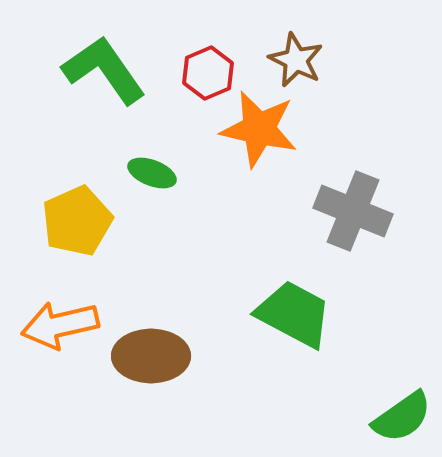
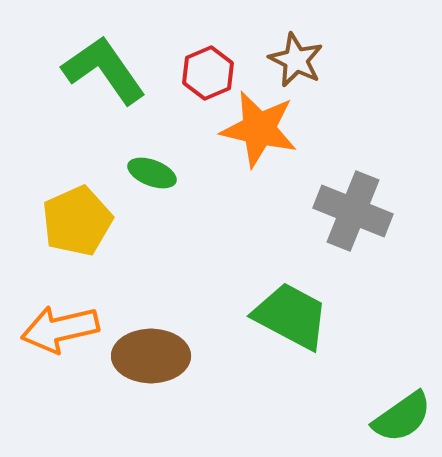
green trapezoid: moved 3 px left, 2 px down
orange arrow: moved 4 px down
